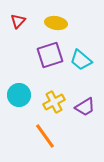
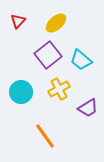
yellow ellipse: rotated 50 degrees counterclockwise
purple square: moved 2 px left; rotated 20 degrees counterclockwise
cyan circle: moved 2 px right, 3 px up
yellow cross: moved 5 px right, 13 px up
purple trapezoid: moved 3 px right, 1 px down
